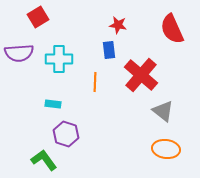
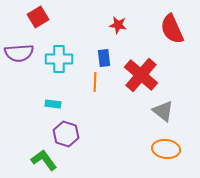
blue rectangle: moved 5 px left, 8 px down
